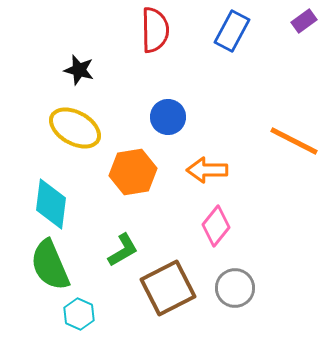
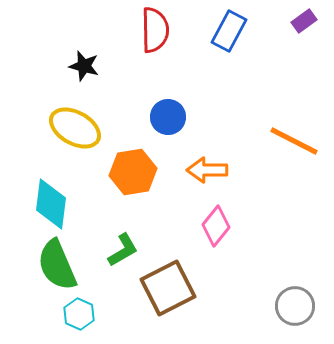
blue rectangle: moved 3 px left
black star: moved 5 px right, 4 px up
green semicircle: moved 7 px right
gray circle: moved 60 px right, 18 px down
